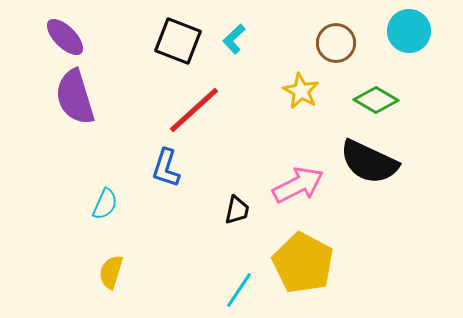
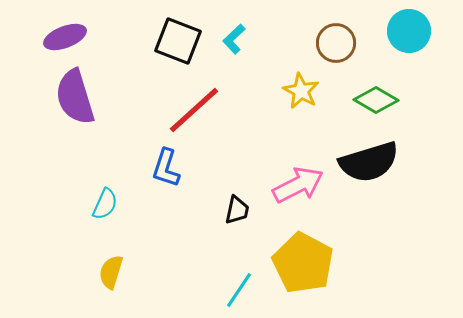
purple ellipse: rotated 66 degrees counterclockwise
black semicircle: rotated 42 degrees counterclockwise
